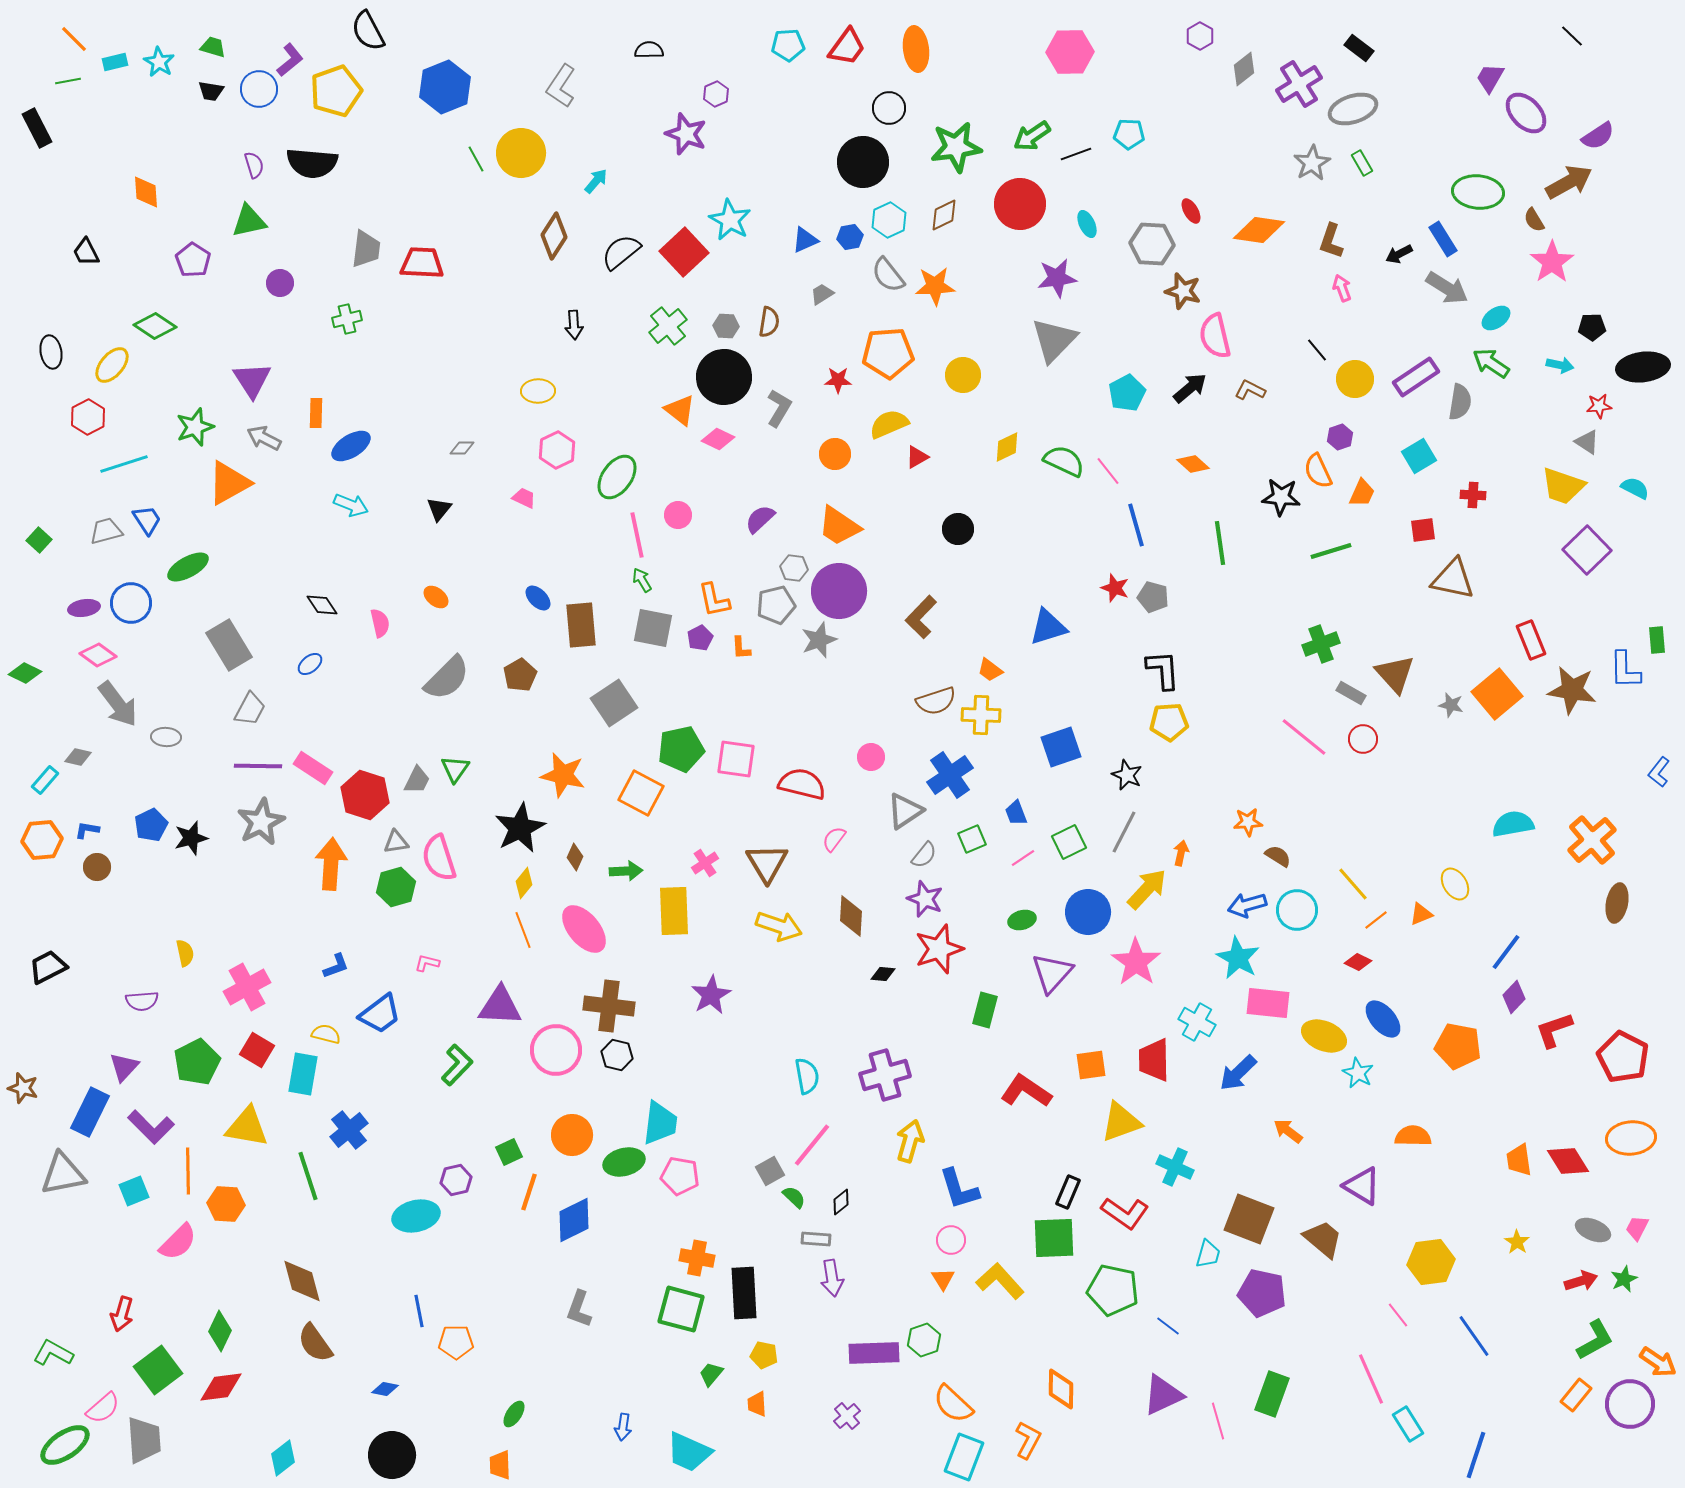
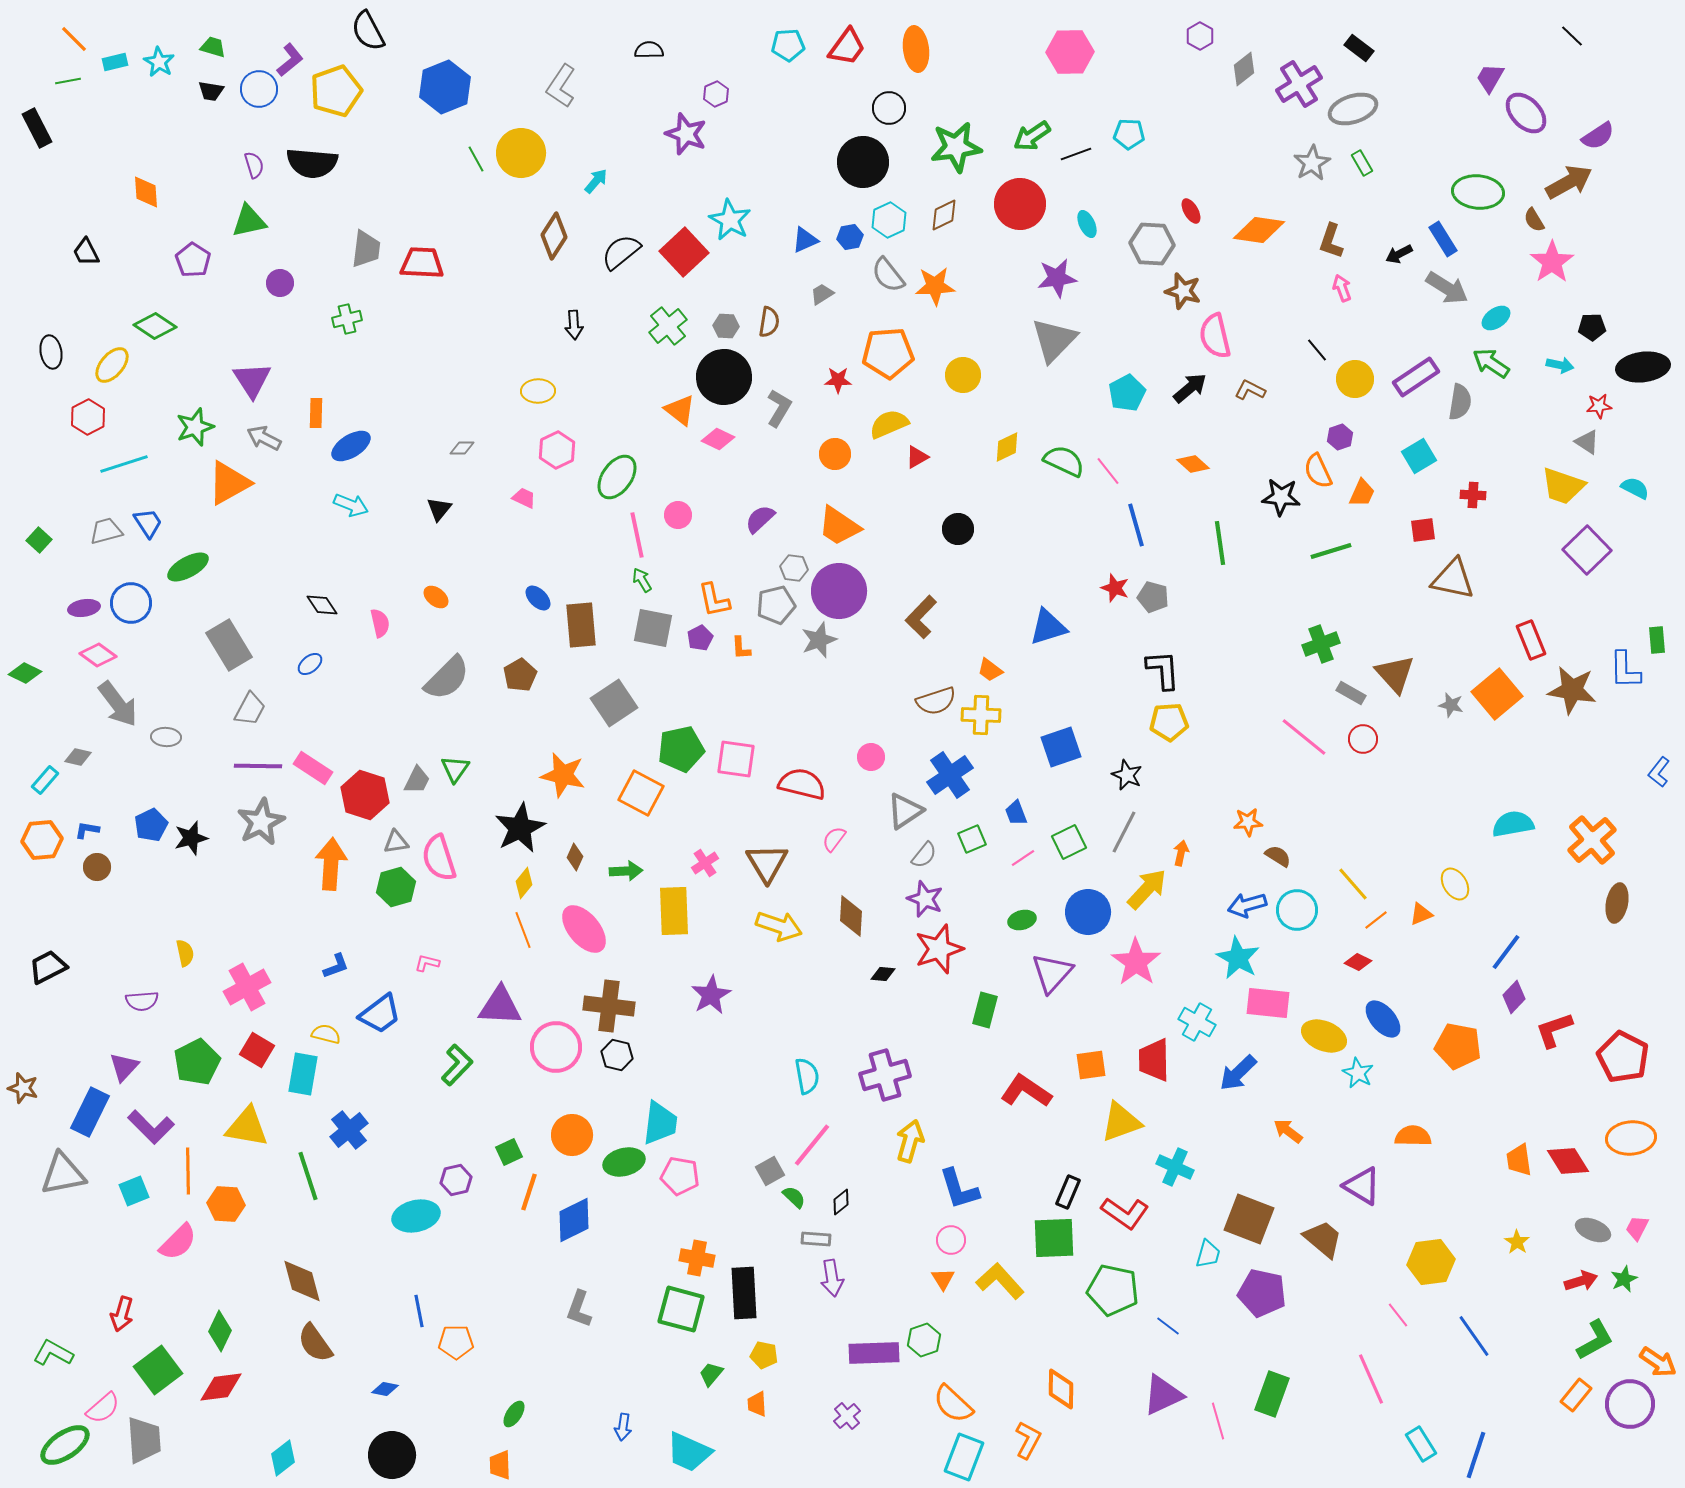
blue trapezoid at (147, 520): moved 1 px right, 3 px down
pink circle at (556, 1050): moved 3 px up
cyan rectangle at (1408, 1424): moved 13 px right, 20 px down
